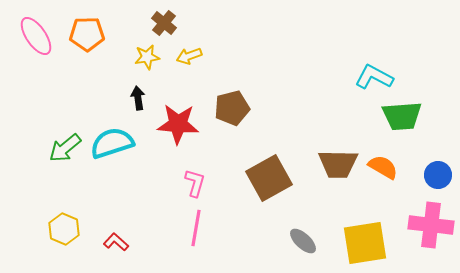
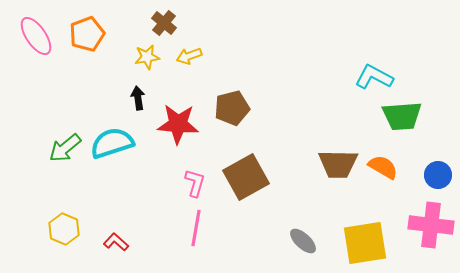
orange pentagon: rotated 20 degrees counterclockwise
brown square: moved 23 px left, 1 px up
